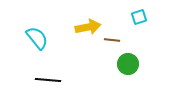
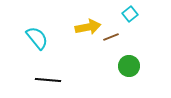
cyan square: moved 9 px left, 3 px up; rotated 21 degrees counterclockwise
brown line: moved 1 px left, 3 px up; rotated 28 degrees counterclockwise
green circle: moved 1 px right, 2 px down
